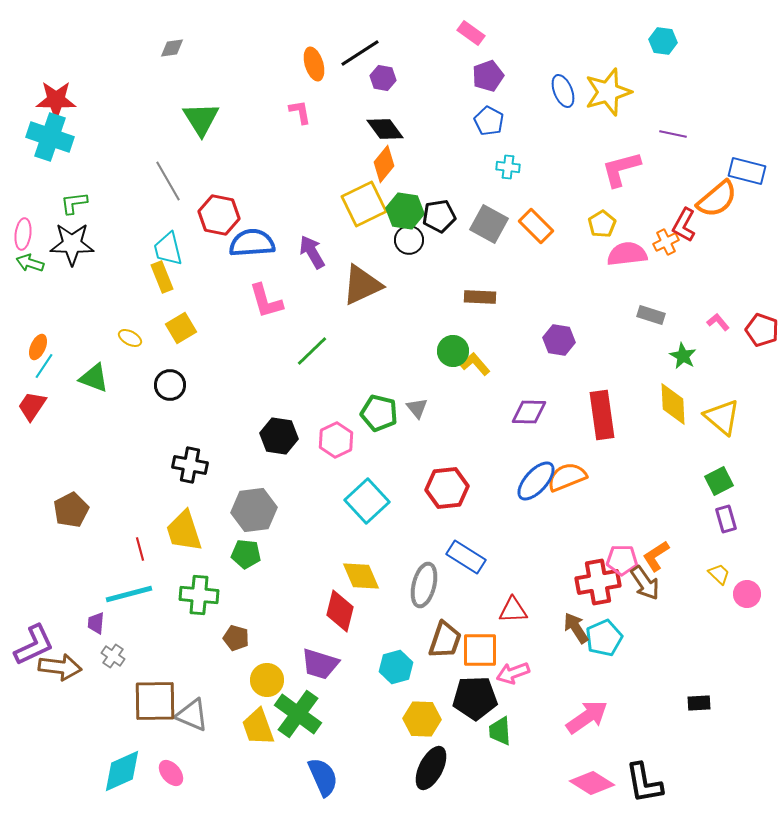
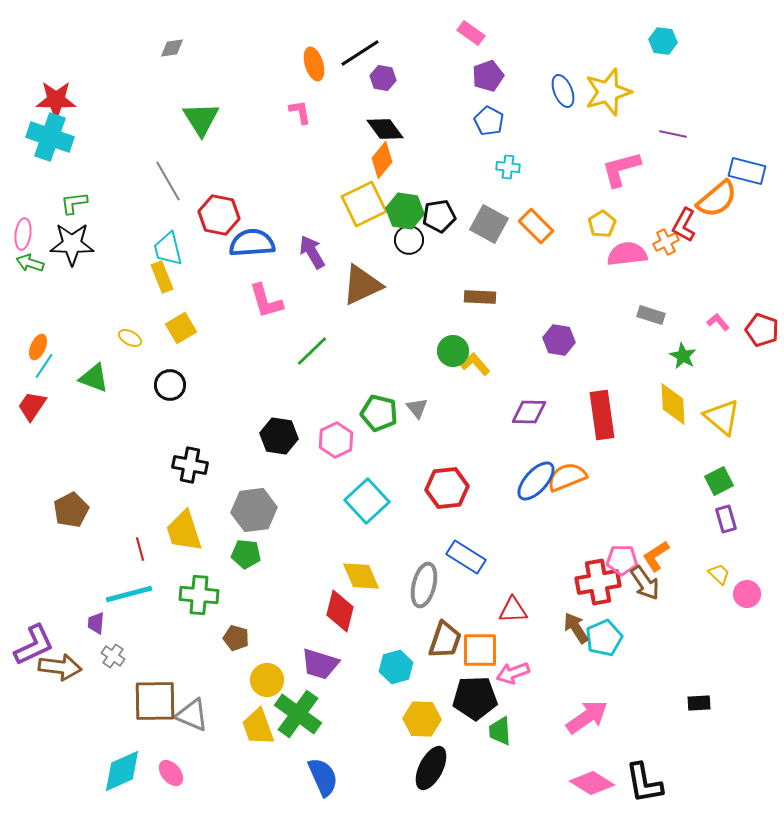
orange diamond at (384, 164): moved 2 px left, 4 px up
